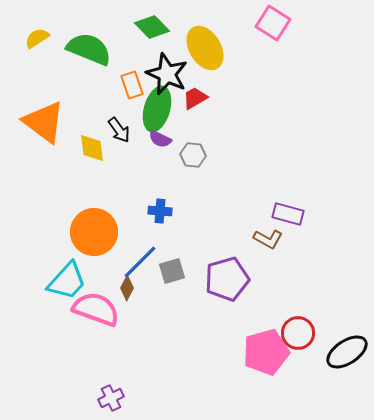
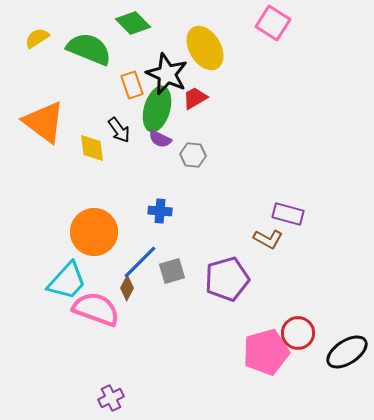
green diamond: moved 19 px left, 4 px up
